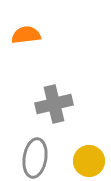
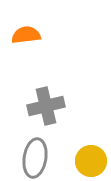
gray cross: moved 8 px left, 2 px down
yellow circle: moved 2 px right
